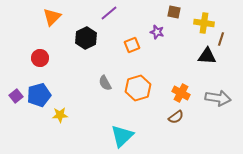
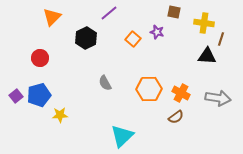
orange square: moved 1 px right, 6 px up; rotated 28 degrees counterclockwise
orange hexagon: moved 11 px right, 1 px down; rotated 15 degrees clockwise
